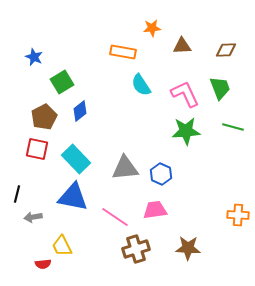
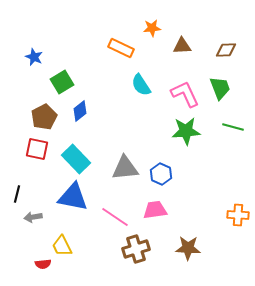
orange rectangle: moved 2 px left, 4 px up; rotated 15 degrees clockwise
